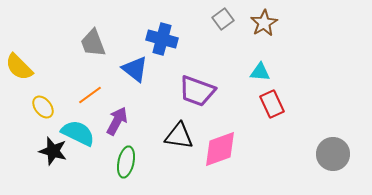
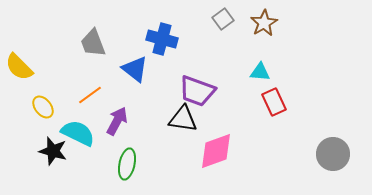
red rectangle: moved 2 px right, 2 px up
black triangle: moved 4 px right, 17 px up
pink diamond: moved 4 px left, 2 px down
green ellipse: moved 1 px right, 2 px down
